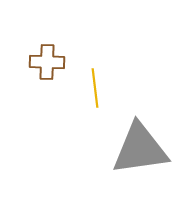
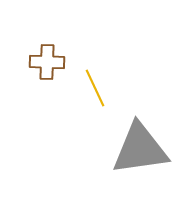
yellow line: rotated 18 degrees counterclockwise
